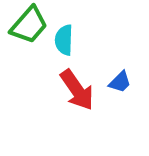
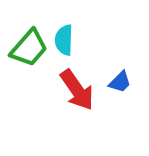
green trapezoid: moved 23 px down
